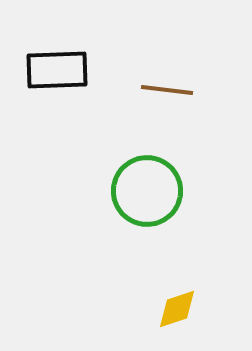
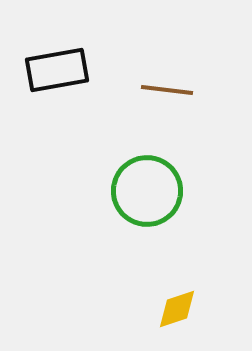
black rectangle: rotated 8 degrees counterclockwise
